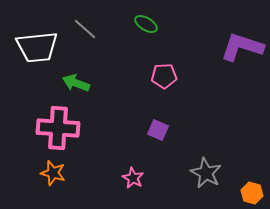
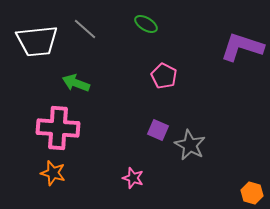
white trapezoid: moved 6 px up
pink pentagon: rotated 30 degrees clockwise
gray star: moved 16 px left, 28 px up
pink star: rotated 10 degrees counterclockwise
